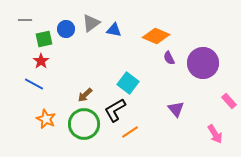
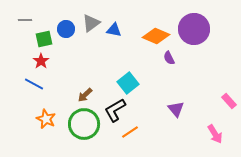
purple circle: moved 9 px left, 34 px up
cyan square: rotated 15 degrees clockwise
